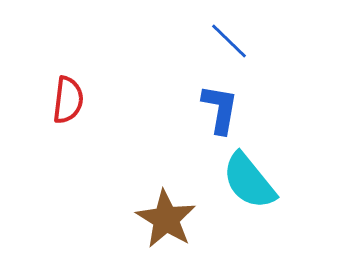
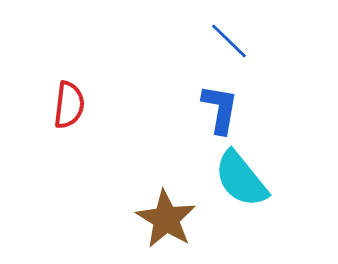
red semicircle: moved 1 px right, 5 px down
cyan semicircle: moved 8 px left, 2 px up
